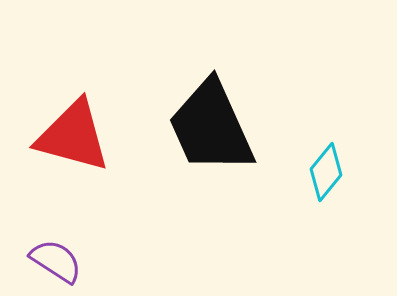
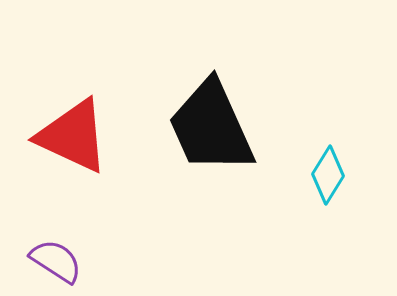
red triangle: rotated 10 degrees clockwise
cyan diamond: moved 2 px right, 3 px down; rotated 8 degrees counterclockwise
